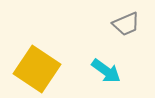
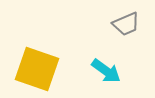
yellow square: rotated 15 degrees counterclockwise
